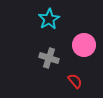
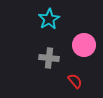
gray cross: rotated 12 degrees counterclockwise
